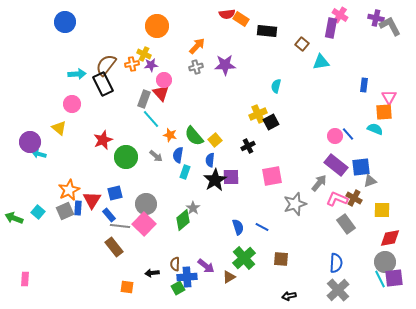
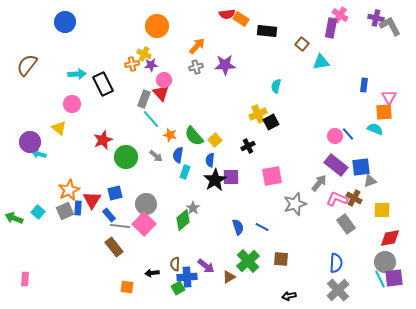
brown semicircle at (106, 65): moved 79 px left
green cross at (244, 258): moved 4 px right, 3 px down
